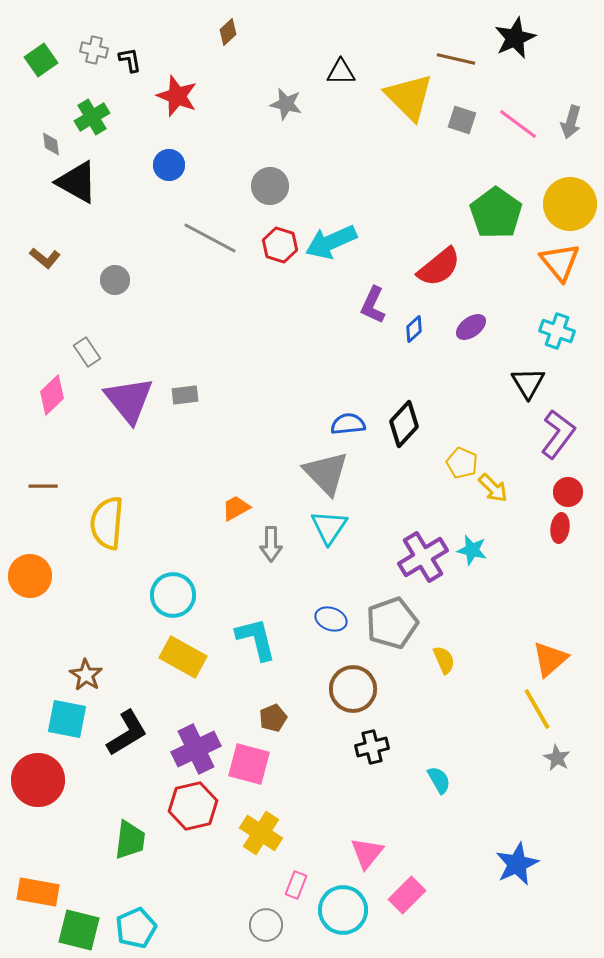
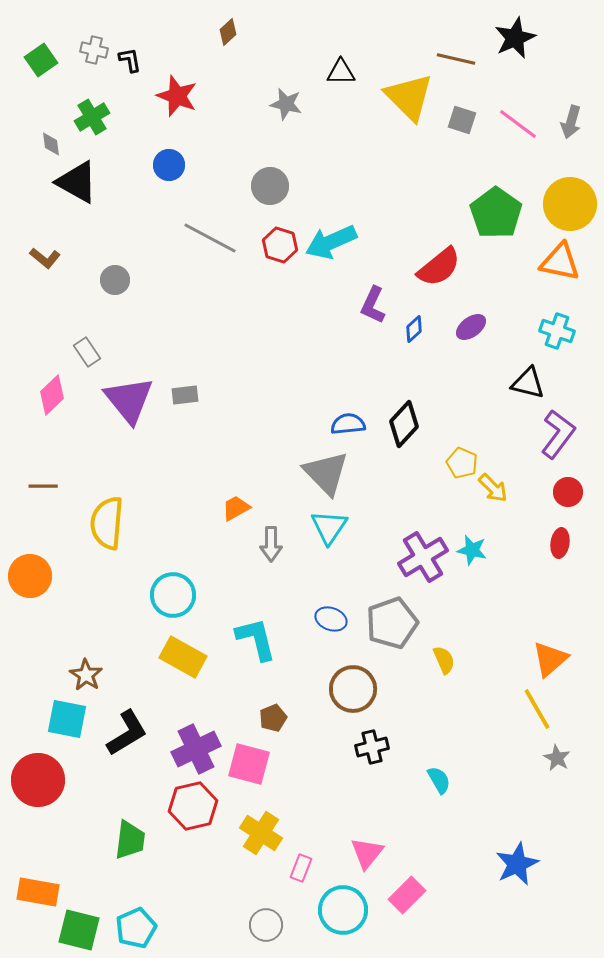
orange triangle at (560, 262): rotated 39 degrees counterclockwise
black triangle at (528, 383): rotated 45 degrees counterclockwise
red ellipse at (560, 528): moved 15 px down
pink rectangle at (296, 885): moved 5 px right, 17 px up
